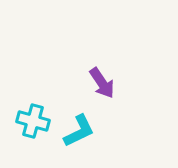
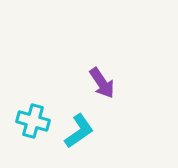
cyan L-shape: rotated 9 degrees counterclockwise
